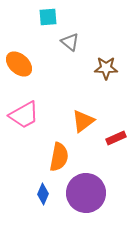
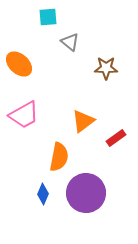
red rectangle: rotated 12 degrees counterclockwise
